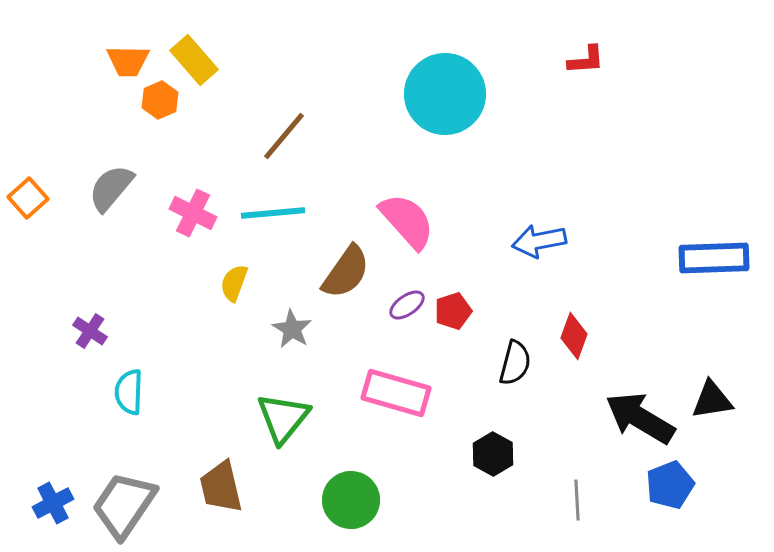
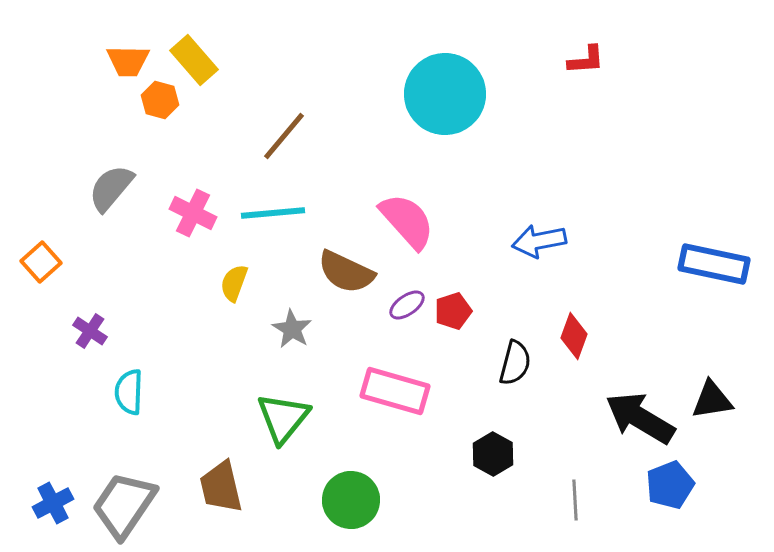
orange hexagon: rotated 21 degrees counterclockwise
orange square: moved 13 px right, 64 px down
blue rectangle: moved 6 px down; rotated 14 degrees clockwise
brown semicircle: rotated 80 degrees clockwise
pink rectangle: moved 1 px left, 2 px up
gray line: moved 2 px left
